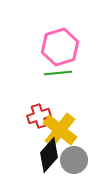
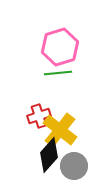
gray circle: moved 6 px down
